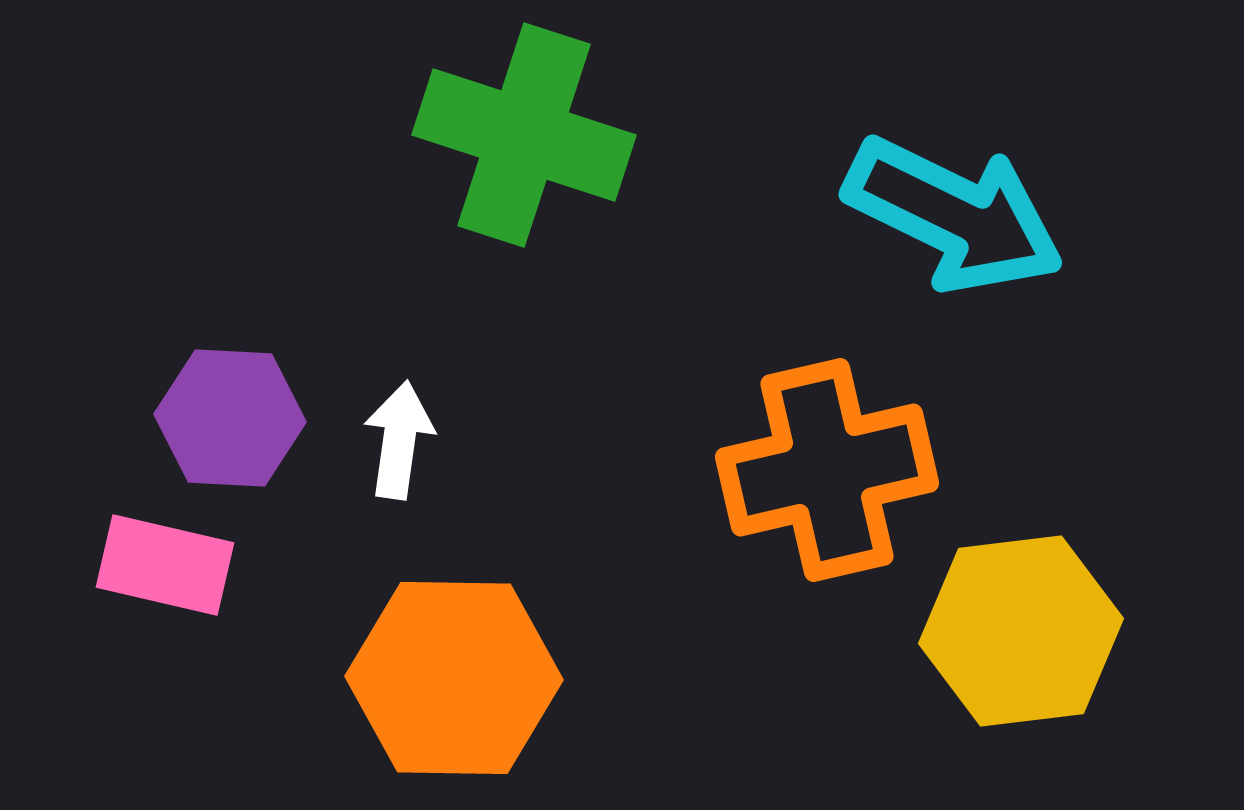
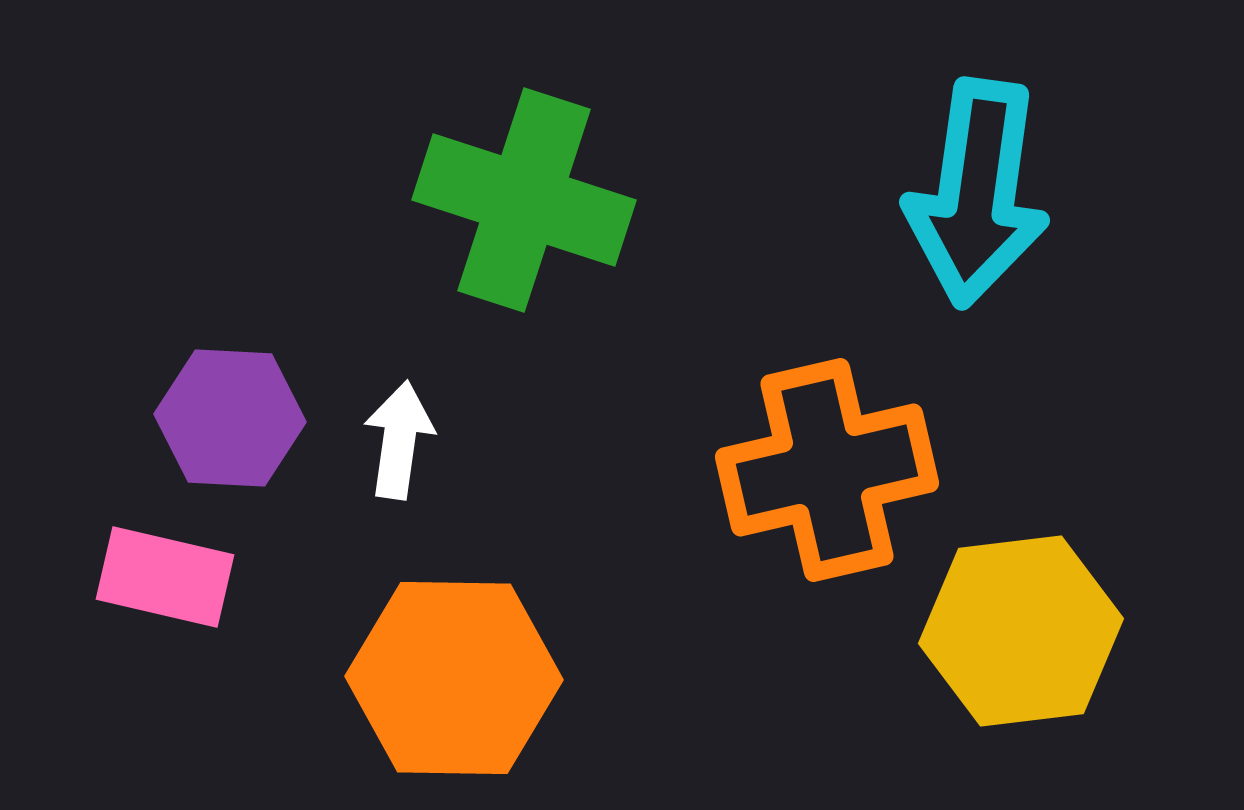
green cross: moved 65 px down
cyan arrow: moved 23 px right, 22 px up; rotated 72 degrees clockwise
pink rectangle: moved 12 px down
